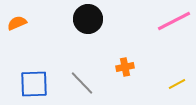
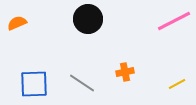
orange cross: moved 5 px down
gray line: rotated 12 degrees counterclockwise
